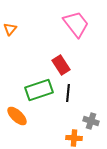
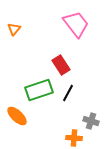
orange triangle: moved 4 px right
black line: rotated 24 degrees clockwise
